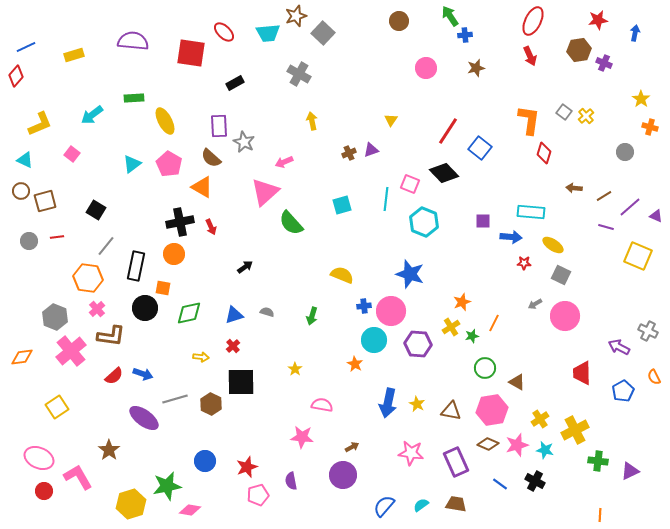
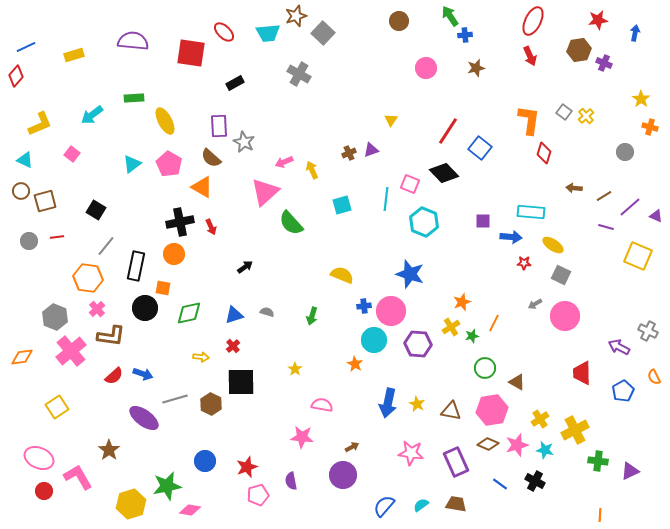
yellow arrow at (312, 121): moved 49 px down; rotated 12 degrees counterclockwise
